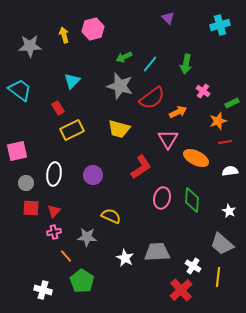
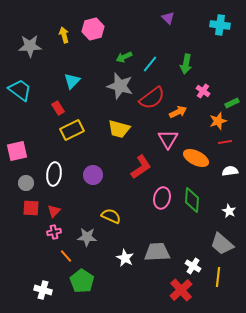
cyan cross at (220, 25): rotated 24 degrees clockwise
